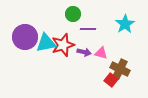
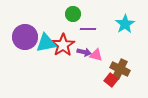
red star: rotated 15 degrees counterclockwise
pink triangle: moved 5 px left, 2 px down
